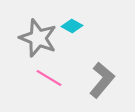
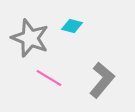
cyan diamond: rotated 15 degrees counterclockwise
gray star: moved 8 px left
